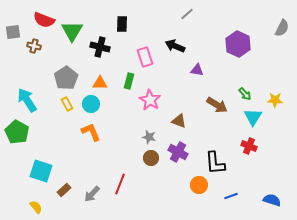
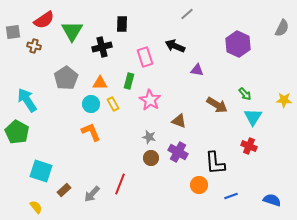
red semicircle: rotated 55 degrees counterclockwise
black cross: moved 2 px right; rotated 30 degrees counterclockwise
yellow star: moved 9 px right
yellow rectangle: moved 46 px right
